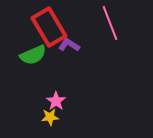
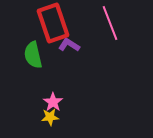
red rectangle: moved 4 px right, 4 px up; rotated 12 degrees clockwise
green semicircle: rotated 100 degrees clockwise
pink star: moved 3 px left, 1 px down
